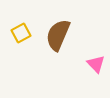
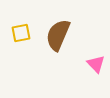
yellow square: rotated 18 degrees clockwise
